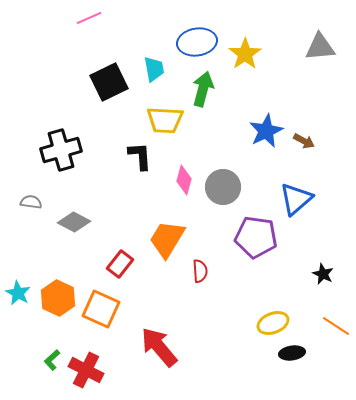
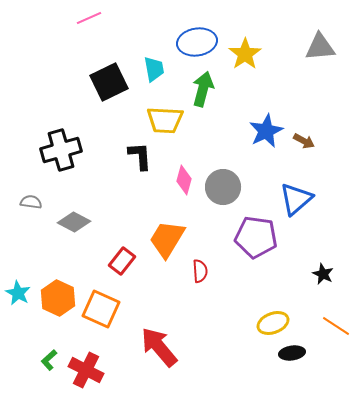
red rectangle: moved 2 px right, 3 px up
green L-shape: moved 3 px left
